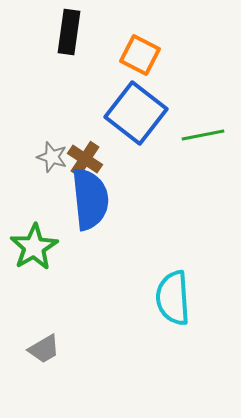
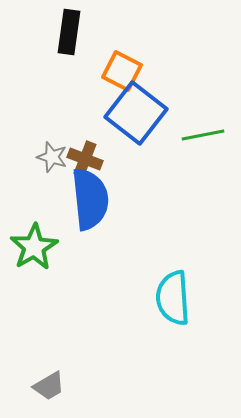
orange square: moved 18 px left, 16 px down
brown cross: rotated 12 degrees counterclockwise
gray trapezoid: moved 5 px right, 37 px down
